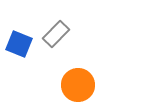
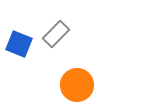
orange circle: moved 1 px left
